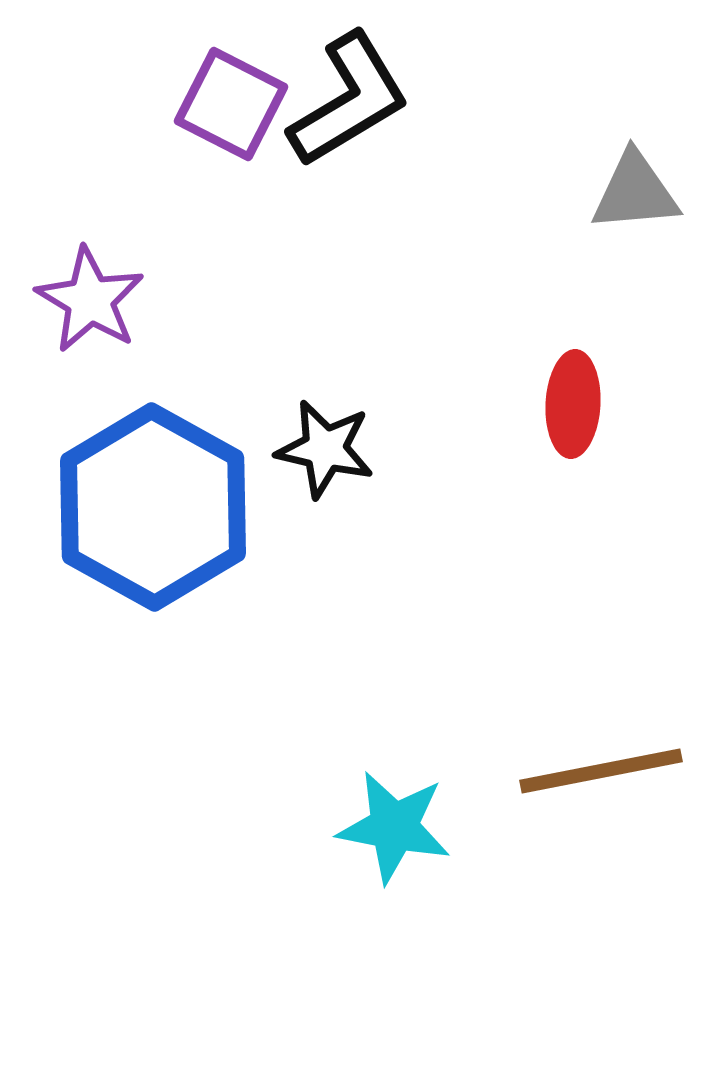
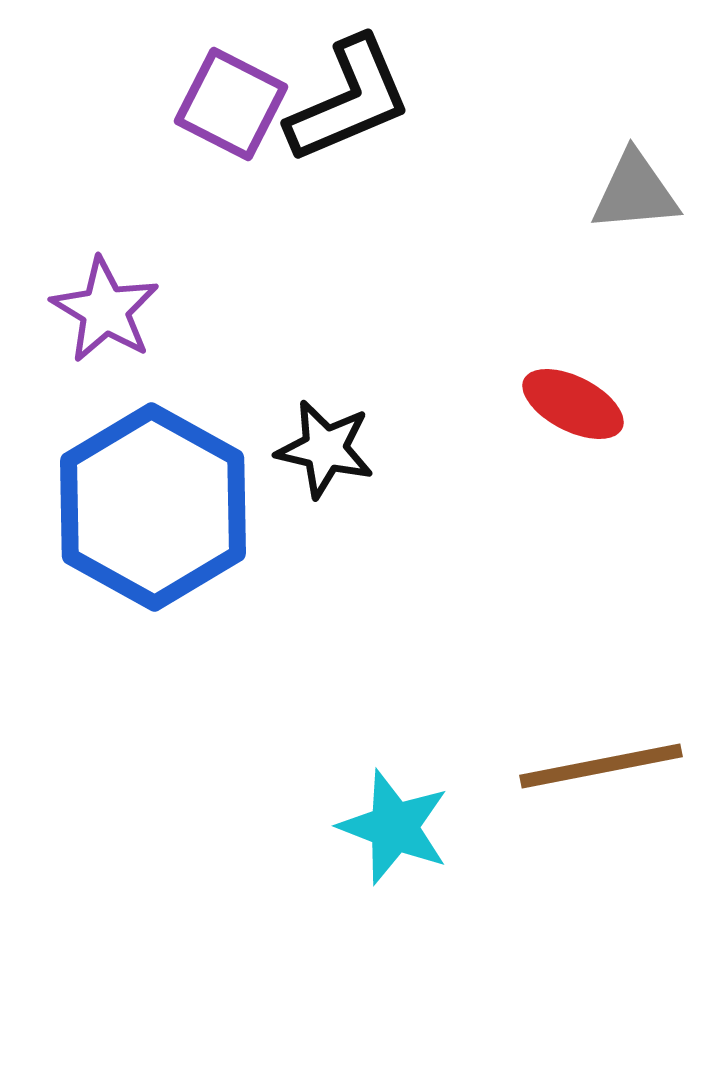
black L-shape: rotated 8 degrees clockwise
purple star: moved 15 px right, 10 px down
red ellipse: rotated 66 degrees counterclockwise
brown line: moved 5 px up
cyan star: rotated 10 degrees clockwise
